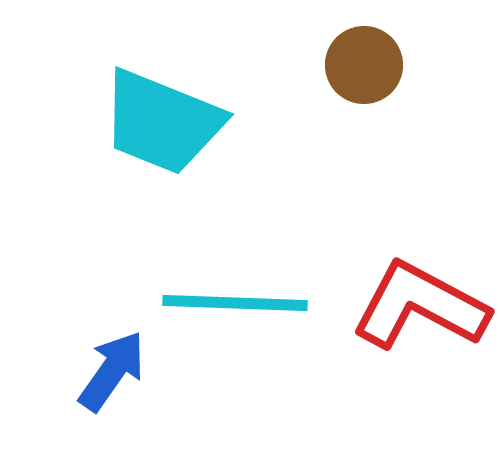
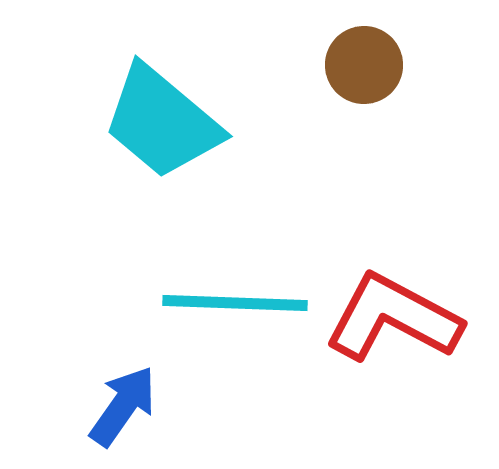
cyan trapezoid: rotated 18 degrees clockwise
red L-shape: moved 27 px left, 12 px down
blue arrow: moved 11 px right, 35 px down
